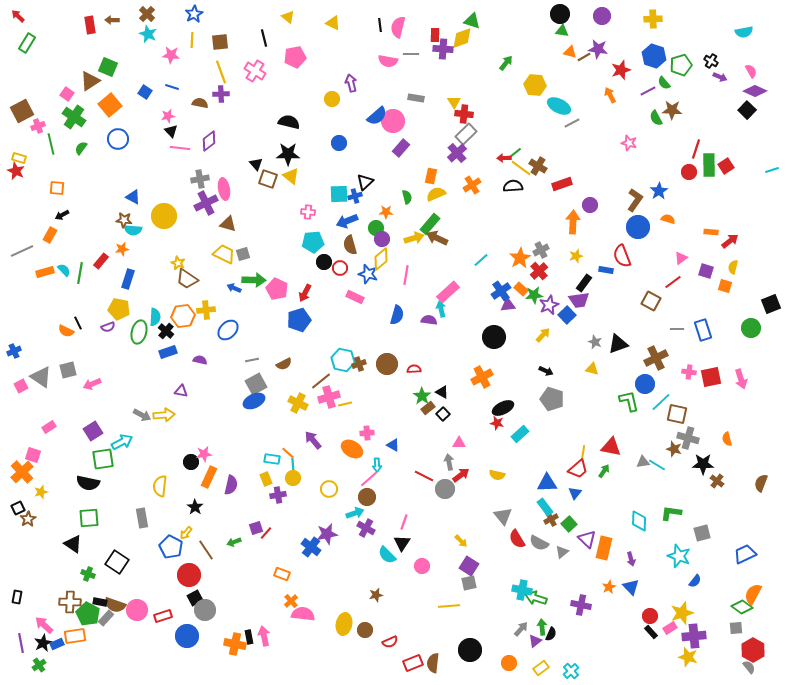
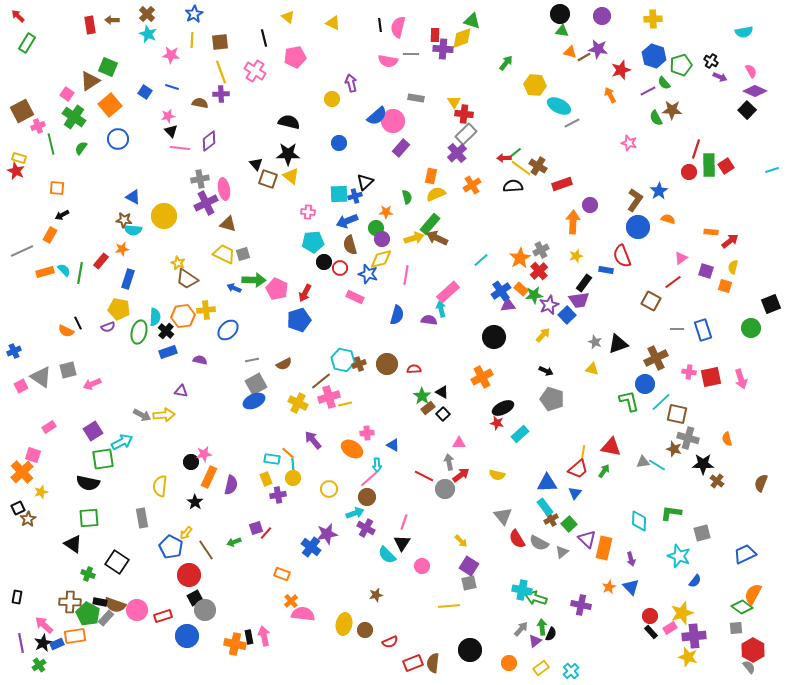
yellow diamond at (381, 259): rotated 25 degrees clockwise
black star at (195, 507): moved 5 px up
